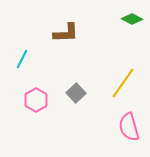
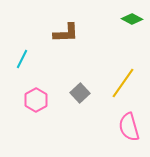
gray square: moved 4 px right
